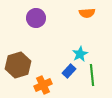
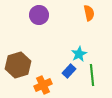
orange semicircle: moved 2 px right; rotated 98 degrees counterclockwise
purple circle: moved 3 px right, 3 px up
cyan star: moved 1 px left
